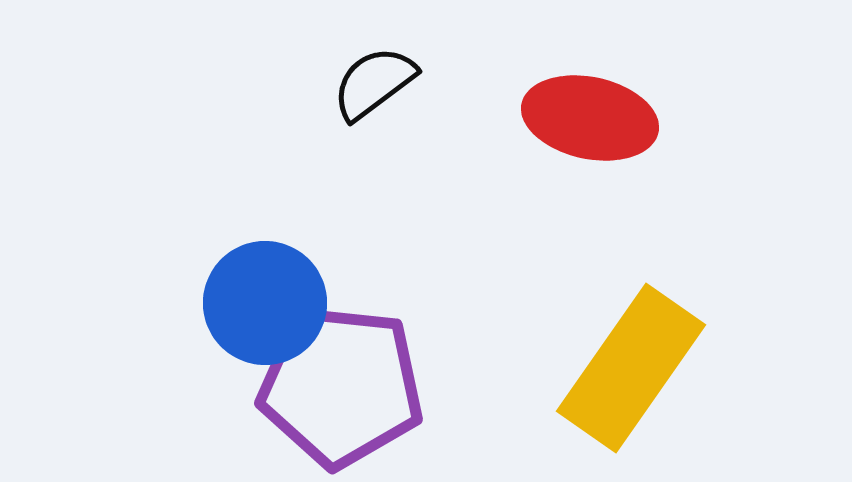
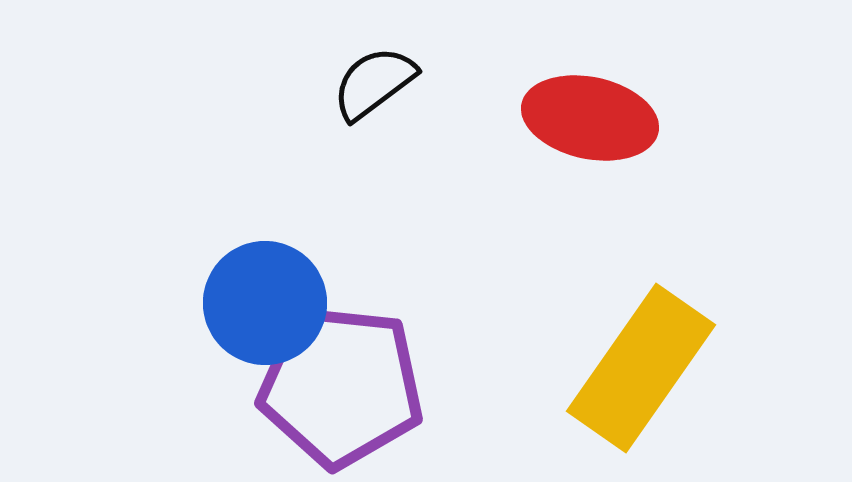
yellow rectangle: moved 10 px right
